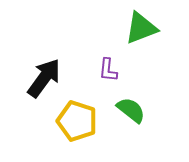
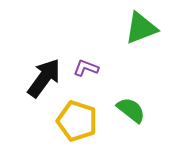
purple L-shape: moved 22 px left, 2 px up; rotated 105 degrees clockwise
